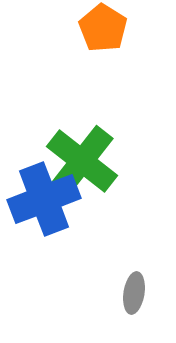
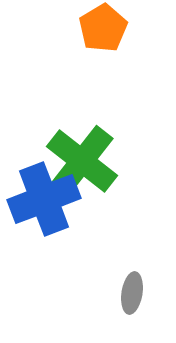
orange pentagon: rotated 9 degrees clockwise
gray ellipse: moved 2 px left
